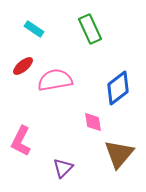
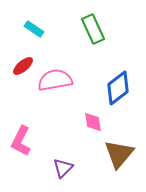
green rectangle: moved 3 px right
